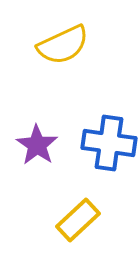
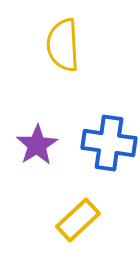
yellow semicircle: rotated 112 degrees clockwise
purple star: rotated 6 degrees clockwise
